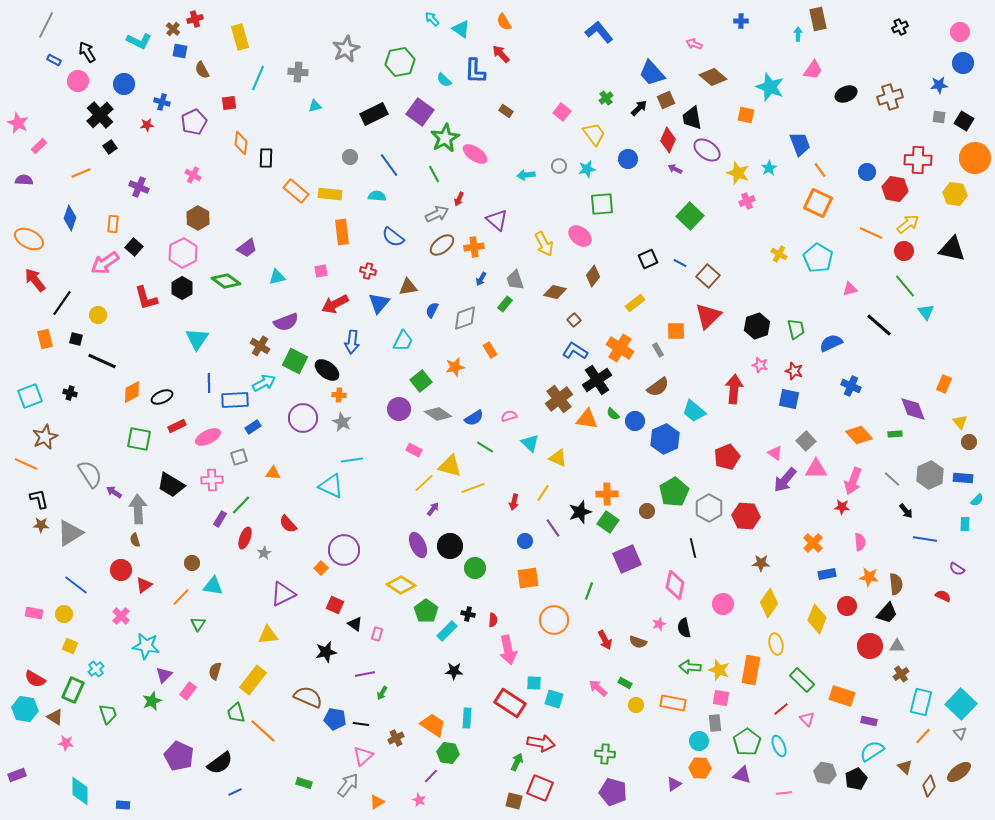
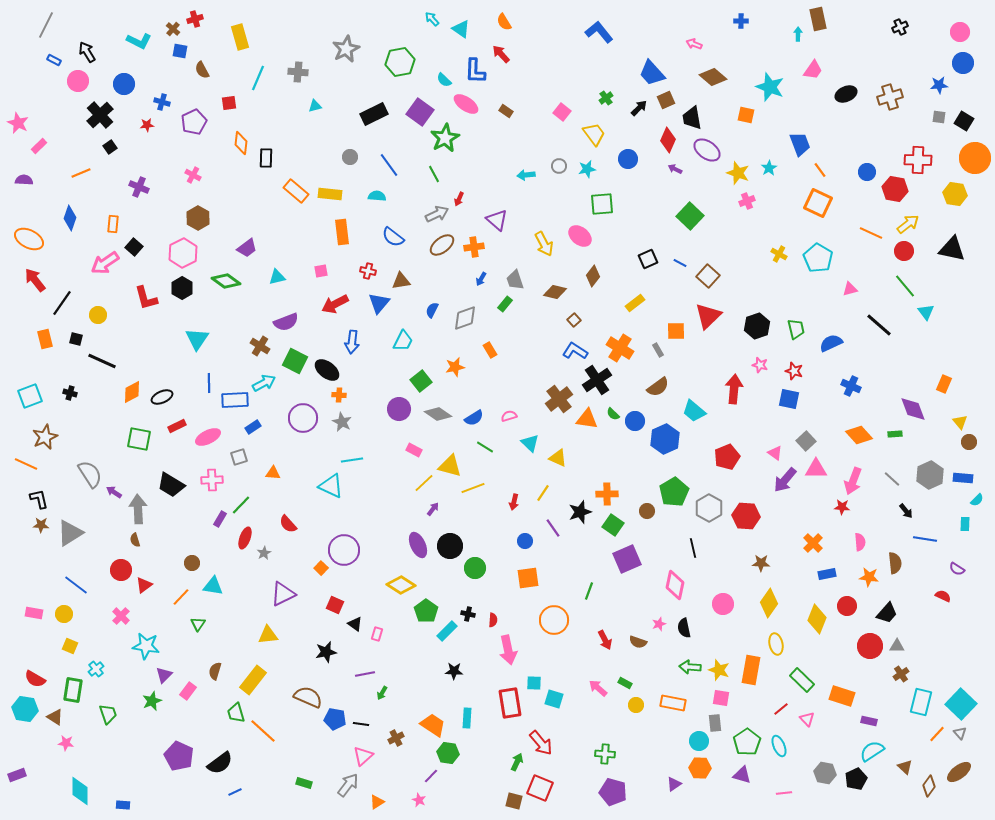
pink ellipse at (475, 154): moved 9 px left, 50 px up
brown triangle at (408, 287): moved 7 px left, 6 px up
green square at (608, 522): moved 5 px right, 3 px down
brown semicircle at (896, 584): moved 1 px left, 21 px up
green rectangle at (73, 690): rotated 15 degrees counterclockwise
red rectangle at (510, 703): rotated 48 degrees clockwise
orange line at (923, 736): moved 14 px right, 2 px up
red arrow at (541, 743): rotated 40 degrees clockwise
